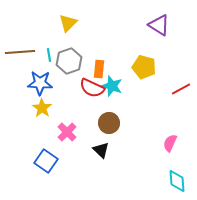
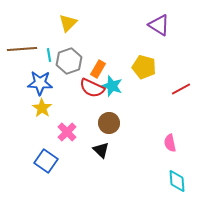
brown line: moved 2 px right, 3 px up
orange rectangle: moved 1 px left; rotated 24 degrees clockwise
pink semicircle: rotated 36 degrees counterclockwise
